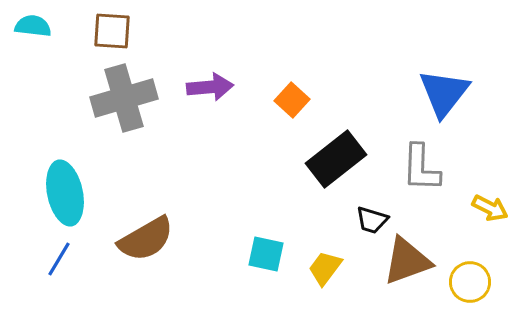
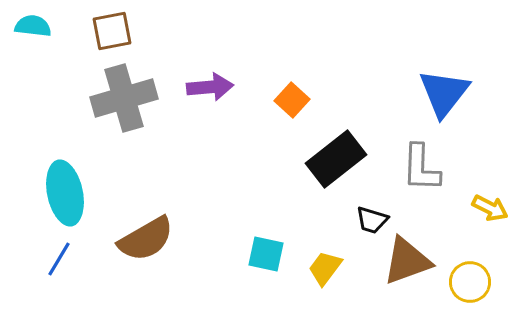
brown square: rotated 15 degrees counterclockwise
